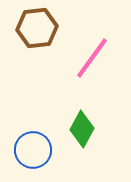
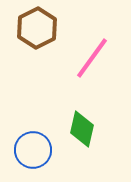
brown hexagon: rotated 21 degrees counterclockwise
green diamond: rotated 15 degrees counterclockwise
